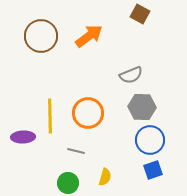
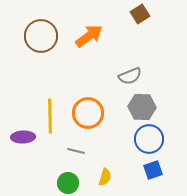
brown square: rotated 30 degrees clockwise
gray semicircle: moved 1 px left, 1 px down
blue circle: moved 1 px left, 1 px up
